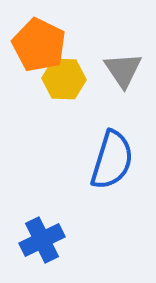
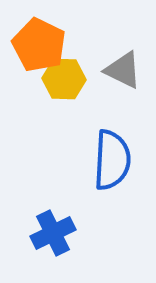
gray triangle: rotated 30 degrees counterclockwise
blue semicircle: rotated 14 degrees counterclockwise
blue cross: moved 11 px right, 7 px up
